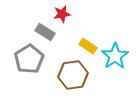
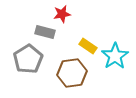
gray rectangle: rotated 18 degrees counterclockwise
gray pentagon: moved 1 px left
brown hexagon: moved 1 px left, 2 px up
